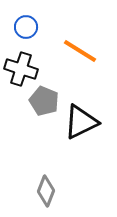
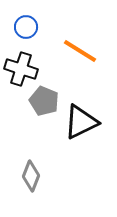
gray diamond: moved 15 px left, 15 px up
